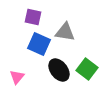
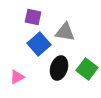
blue square: rotated 25 degrees clockwise
black ellipse: moved 2 px up; rotated 55 degrees clockwise
pink triangle: rotated 21 degrees clockwise
